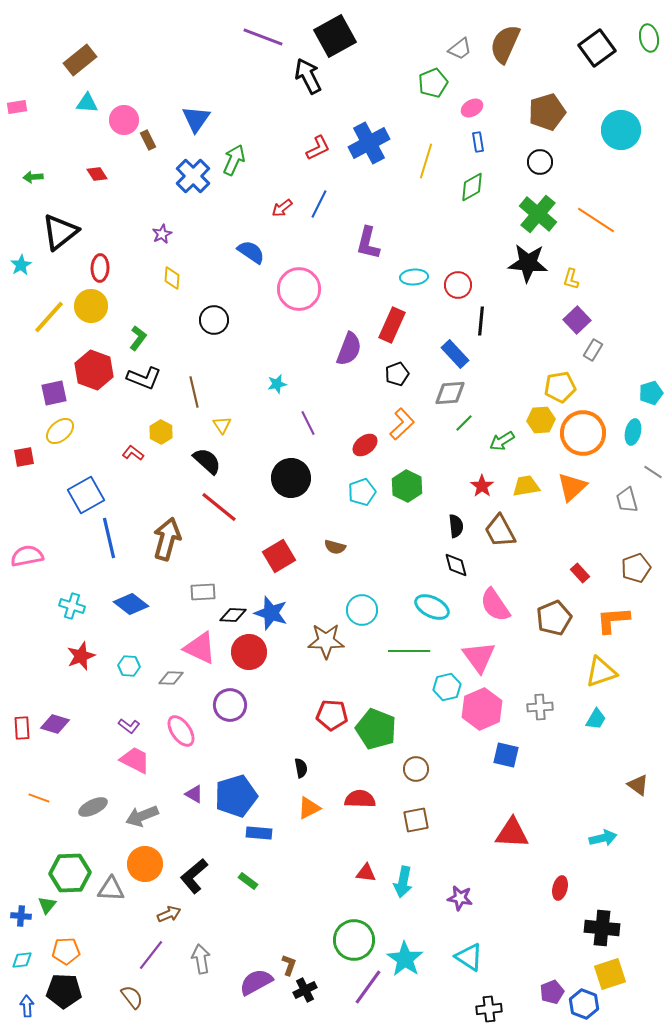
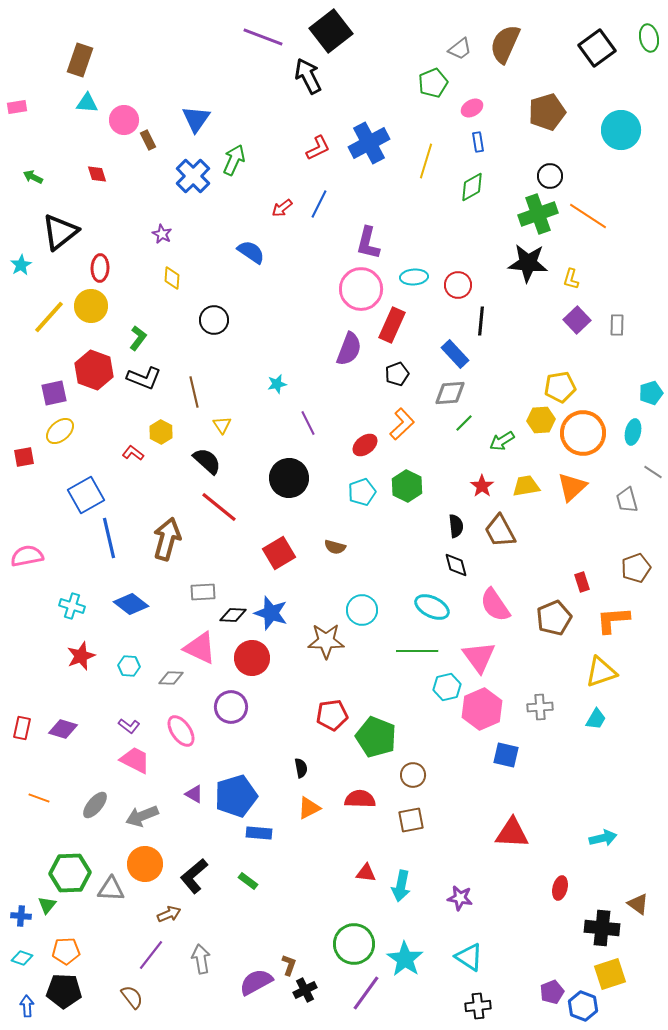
black square at (335, 36): moved 4 px left, 5 px up; rotated 9 degrees counterclockwise
brown rectangle at (80, 60): rotated 32 degrees counterclockwise
black circle at (540, 162): moved 10 px right, 14 px down
red diamond at (97, 174): rotated 15 degrees clockwise
green arrow at (33, 177): rotated 30 degrees clockwise
green cross at (538, 214): rotated 30 degrees clockwise
orange line at (596, 220): moved 8 px left, 4 px up
purple star at (162, 234): rotated 18 degrees counterclockwise
pink circle at (299, 289): moved 62 px right
gray rectangle at (593, 350): moved 24 px right, 25 px up; rotated 30 degrees counterclockwise
black circle at (291, 478): moved 2 px left
red square at (279, 556): moved 3 px up
red rectangle at (580, 573): moved 2 px right, 9 px down; rotated 24 degrees clockwise
green line at (409, 651): moved 8 px right
red circle at (249, 652): moved 3 px right, 6 px down
purple circle at (230, 705): moved 1 px right, 2 px down
red pentagon at (332, 715): rotated 12 degrees counterclockwise
purple diamond at (55, 724): moved 8 px right, 5 px down
red rectangle at (22, 728): rotated 15 degrees clockwise
green pentagon at (376, 729): moved 8 px down
brown circle at (416, 769): moved 3 px left, 6 px down
brown triangle at (638, 785): moved 119 px down
gray ellipse at (93, 807): moved 2 px right, 2 px up; rotated 24 degrees counterclockwise
brown square at (416, 820): moved 5 px left
cyan arrow at (403, 882): moved 2 px left, 4 px down
green circle at (354, 940): moved 4 px down
cyan diamond at (22, 960): moved 2 px up; rotated 25 degrees clockwise
purple line at (368, 987): moved 2 px left, 6 px down
blue hexagon at (584, 1004): moved 1 px left, 2 px down
black cross at (489, 1009): moved 11 px left, 3 px up
